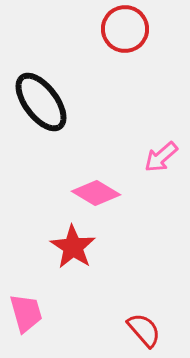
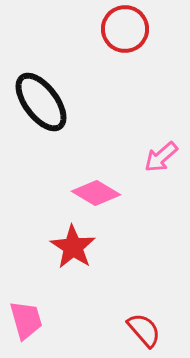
pink trapezoid: moved 7 px down
